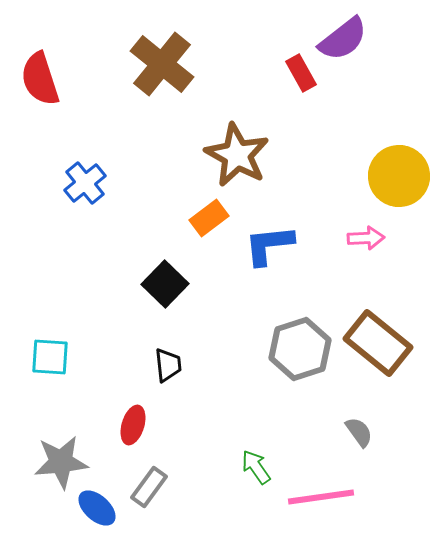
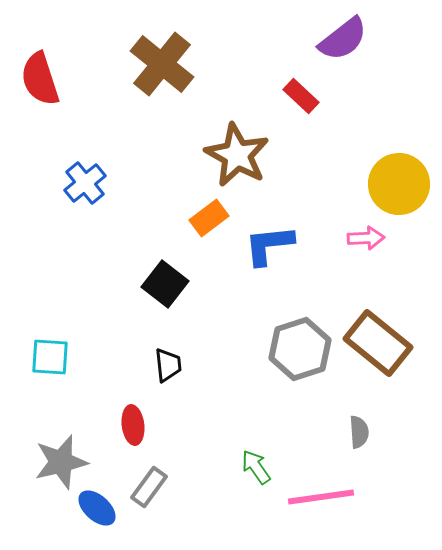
red rectangle: moved 23 px down; rotated 18 degrees counterclockwise
yellow circle: moved 8 px down
black square: rotated 6 degrees counterclockwise
red ellipse: rotated 24 degrees counterclockwise
gray semicircle: rotated 32 degrees clockwise
gray star: rotated 8 degrees counterclockwise
